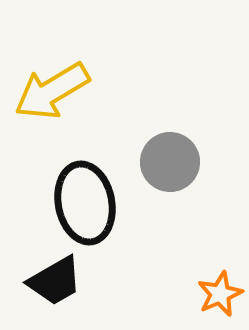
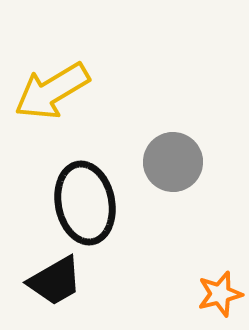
gray circle: moved 3 px right
orange star: rotated 9 degrees clockwise
